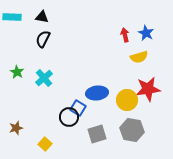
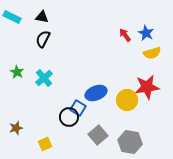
cyan rectangle: rotated 24 degrees clockwise
red arrow: rotated 24 degrees counterclockwise
yellow semicircle: moved 13 px right, 4 px up
red star: moved 1 px left, 2 px up
blue ellipse: moved 1 px left; rotated 15 degrees counterclockwise
gray hexagon: moved 2 px left, 12 px down
gray square: moved 1 px right, 1 px down; rotated 24 degrees counterclockwise
yellow square: rotated 24 degrees clockwise
